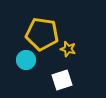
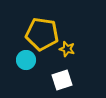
yellow star: moved 1 px left
